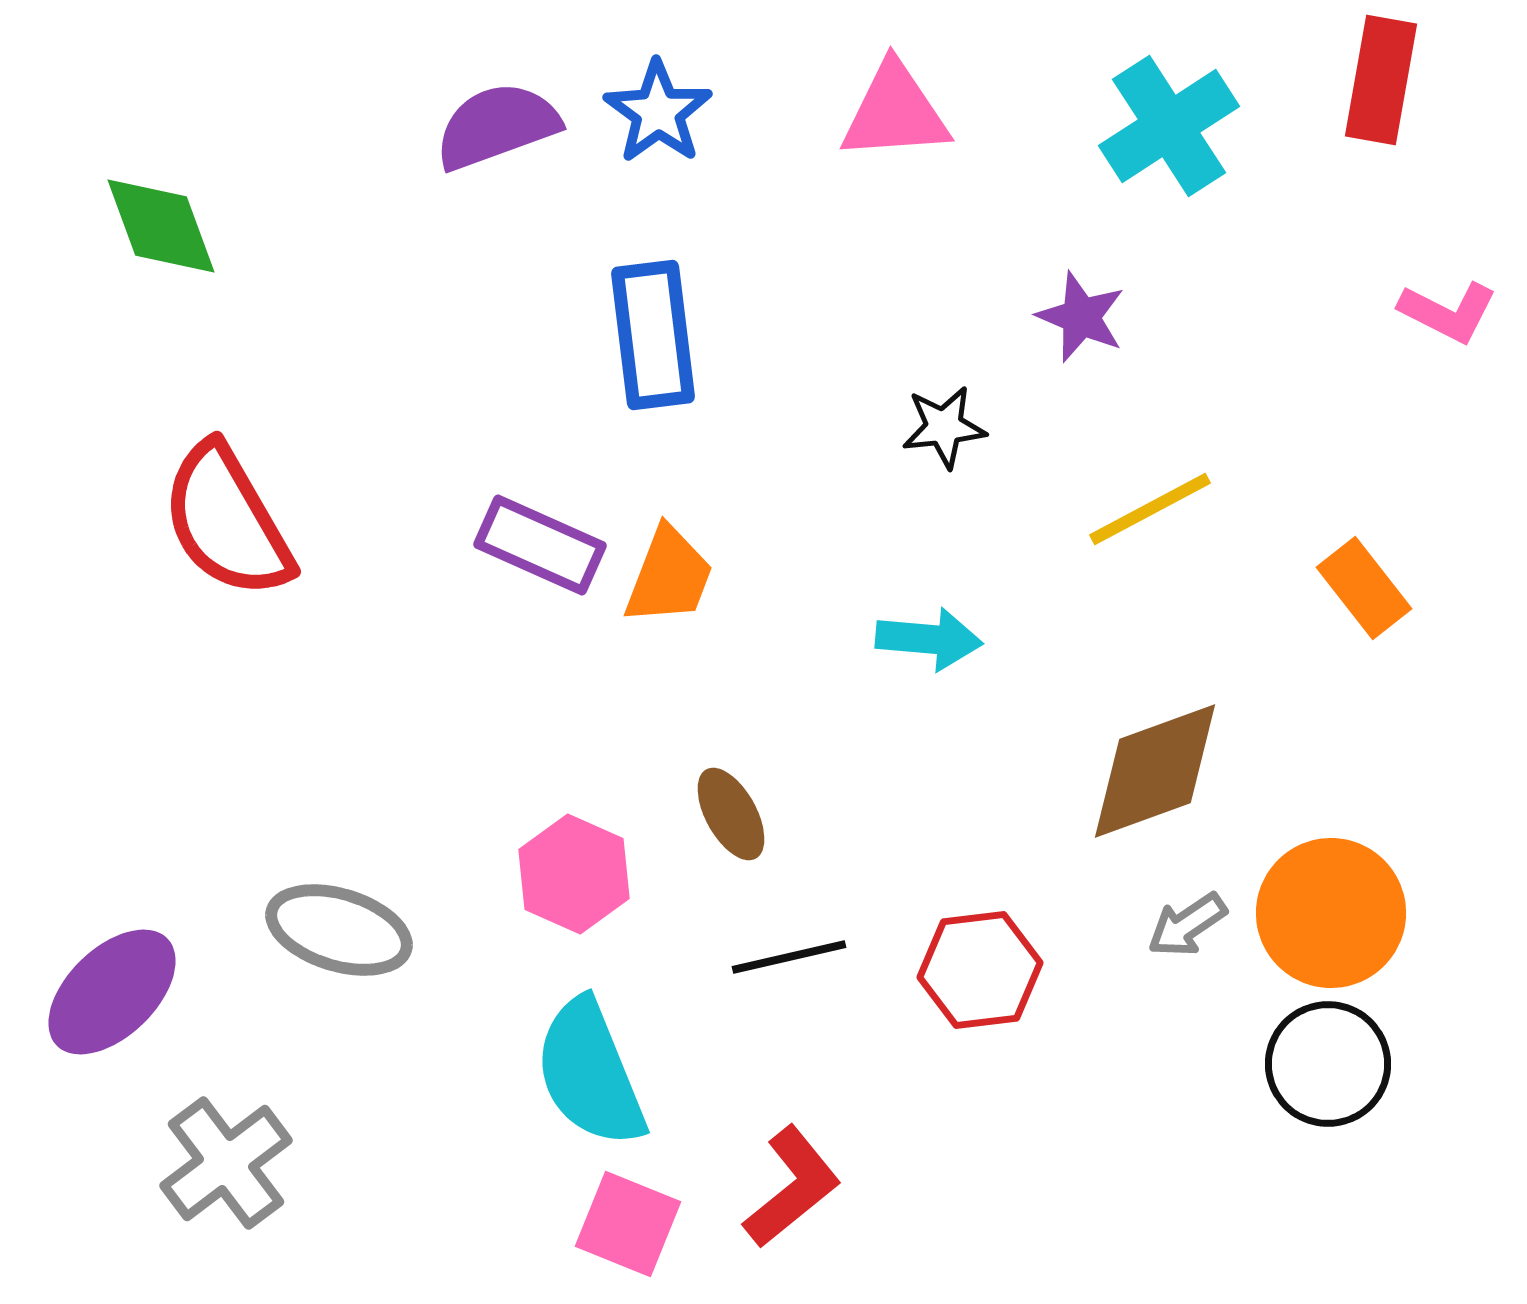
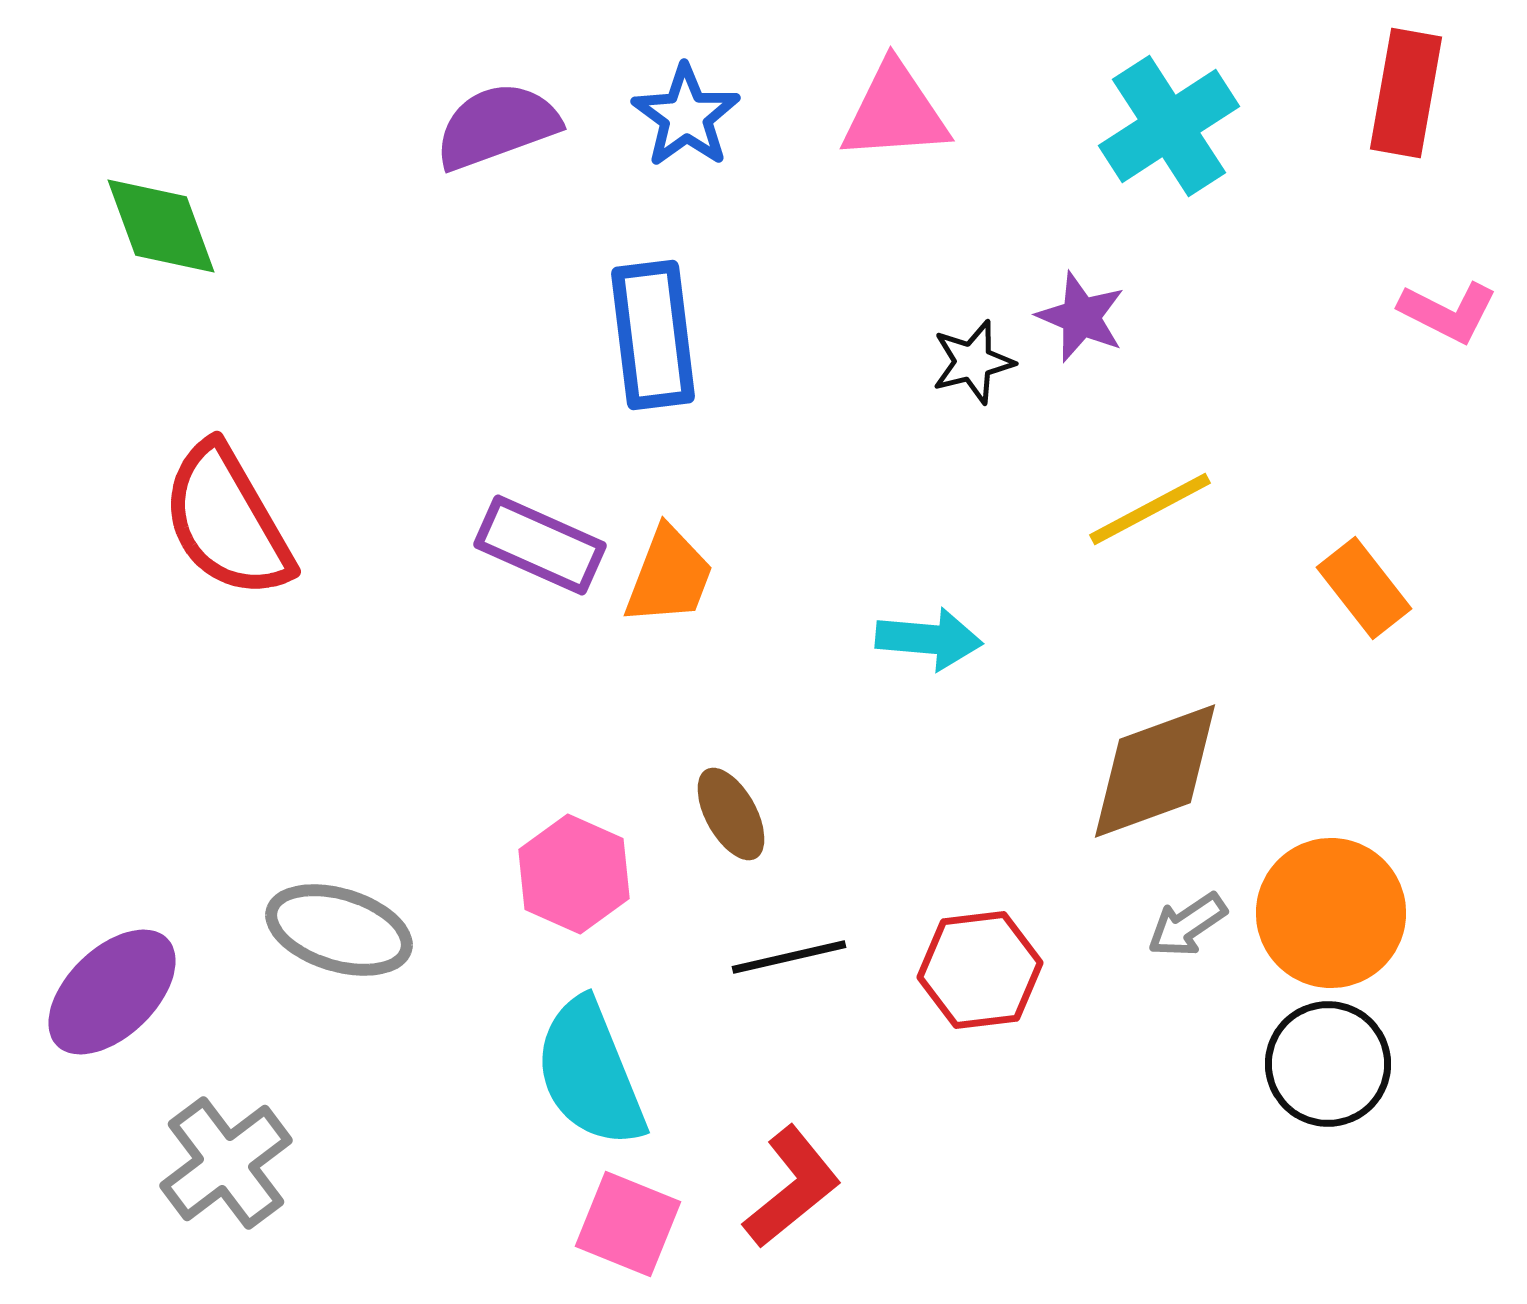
red rectangle: moved 25 px right, 13 px down
blue star: moved 28 px right, 4 px down
black star: moved 29 px right, 65 px up; rotated 8 degrees counterclockwise
